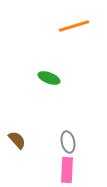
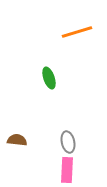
orange line: moved 3 px right, 6 px down
green ellipse: rotated 50 degrees clockwise
brown semicircle: rotated 42 degrees counterclockwise
